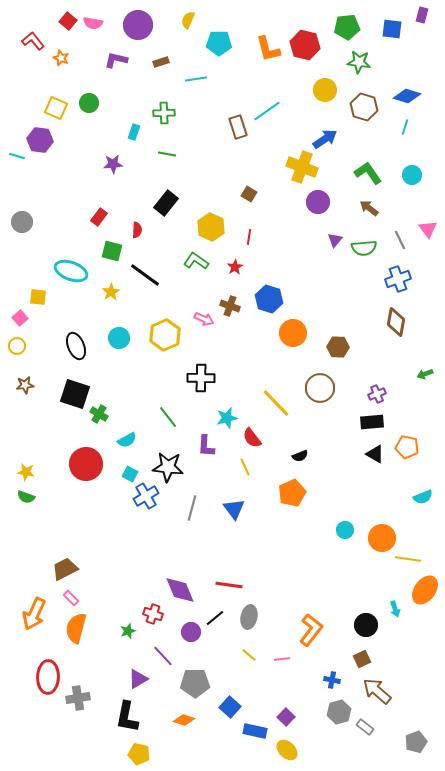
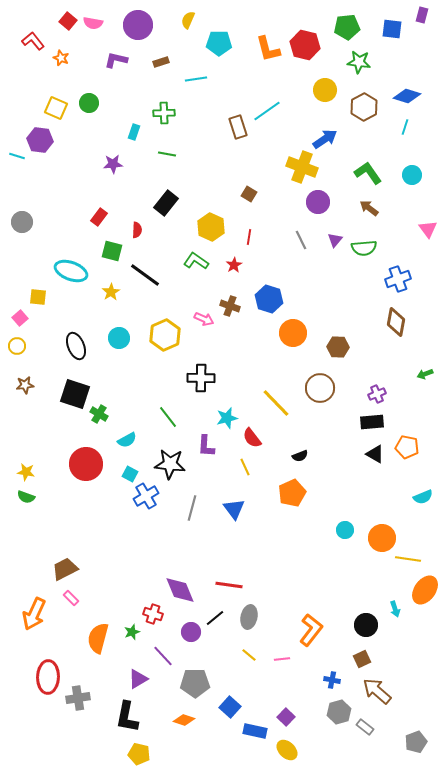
brown hexagon at (364, 107): rotated 16 degrees clockwise
gray line at (400, 240): moved 99 px left
red star at (235, 267): moved 1 px left, 2 px up
black star at (168, 467): moved 2 px right, 3 px up
orange semicircle at (76, 628): moved 22 px right, 10 px down
green star at (128, 631): moved 4 px right, 1 px down
